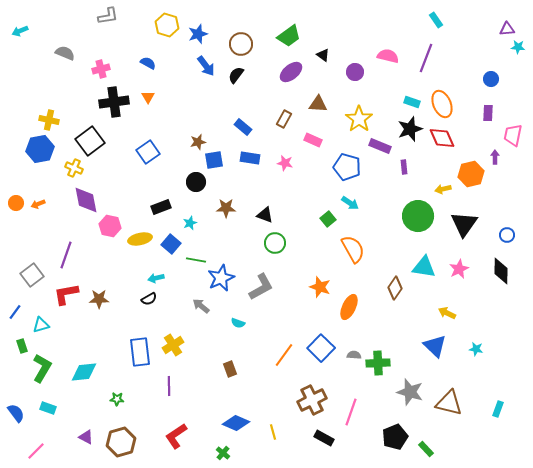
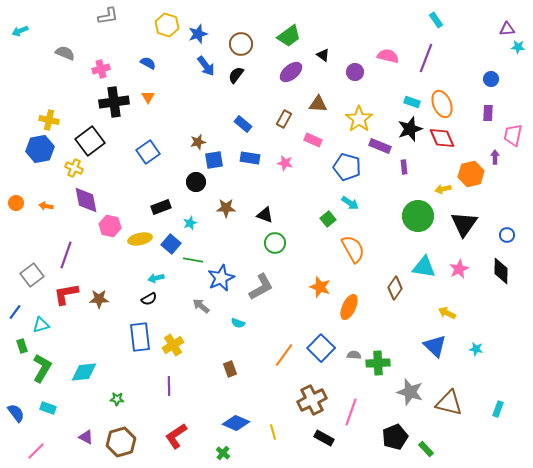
blue rectangle at (243, 127): moved 3 px up
orange arrow at (38, 204): moved 8 px right, 2 px down; rotated 32 degrees clockwise
green line at (196, 260): moved 3 px left
blue rectangle at (140, 352): moved 15 px up
